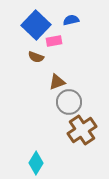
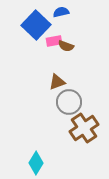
blue semicircle: moved 10 px left, 8 px up
brown semicircle: moved 30 px right, 11 px up
brown cross: moved 2 px right, 2 px up
